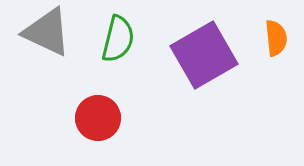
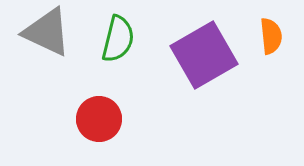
orange semicircle: moved 5 px left, 2 px up
red circle: moved 1 px right, 1 px down
